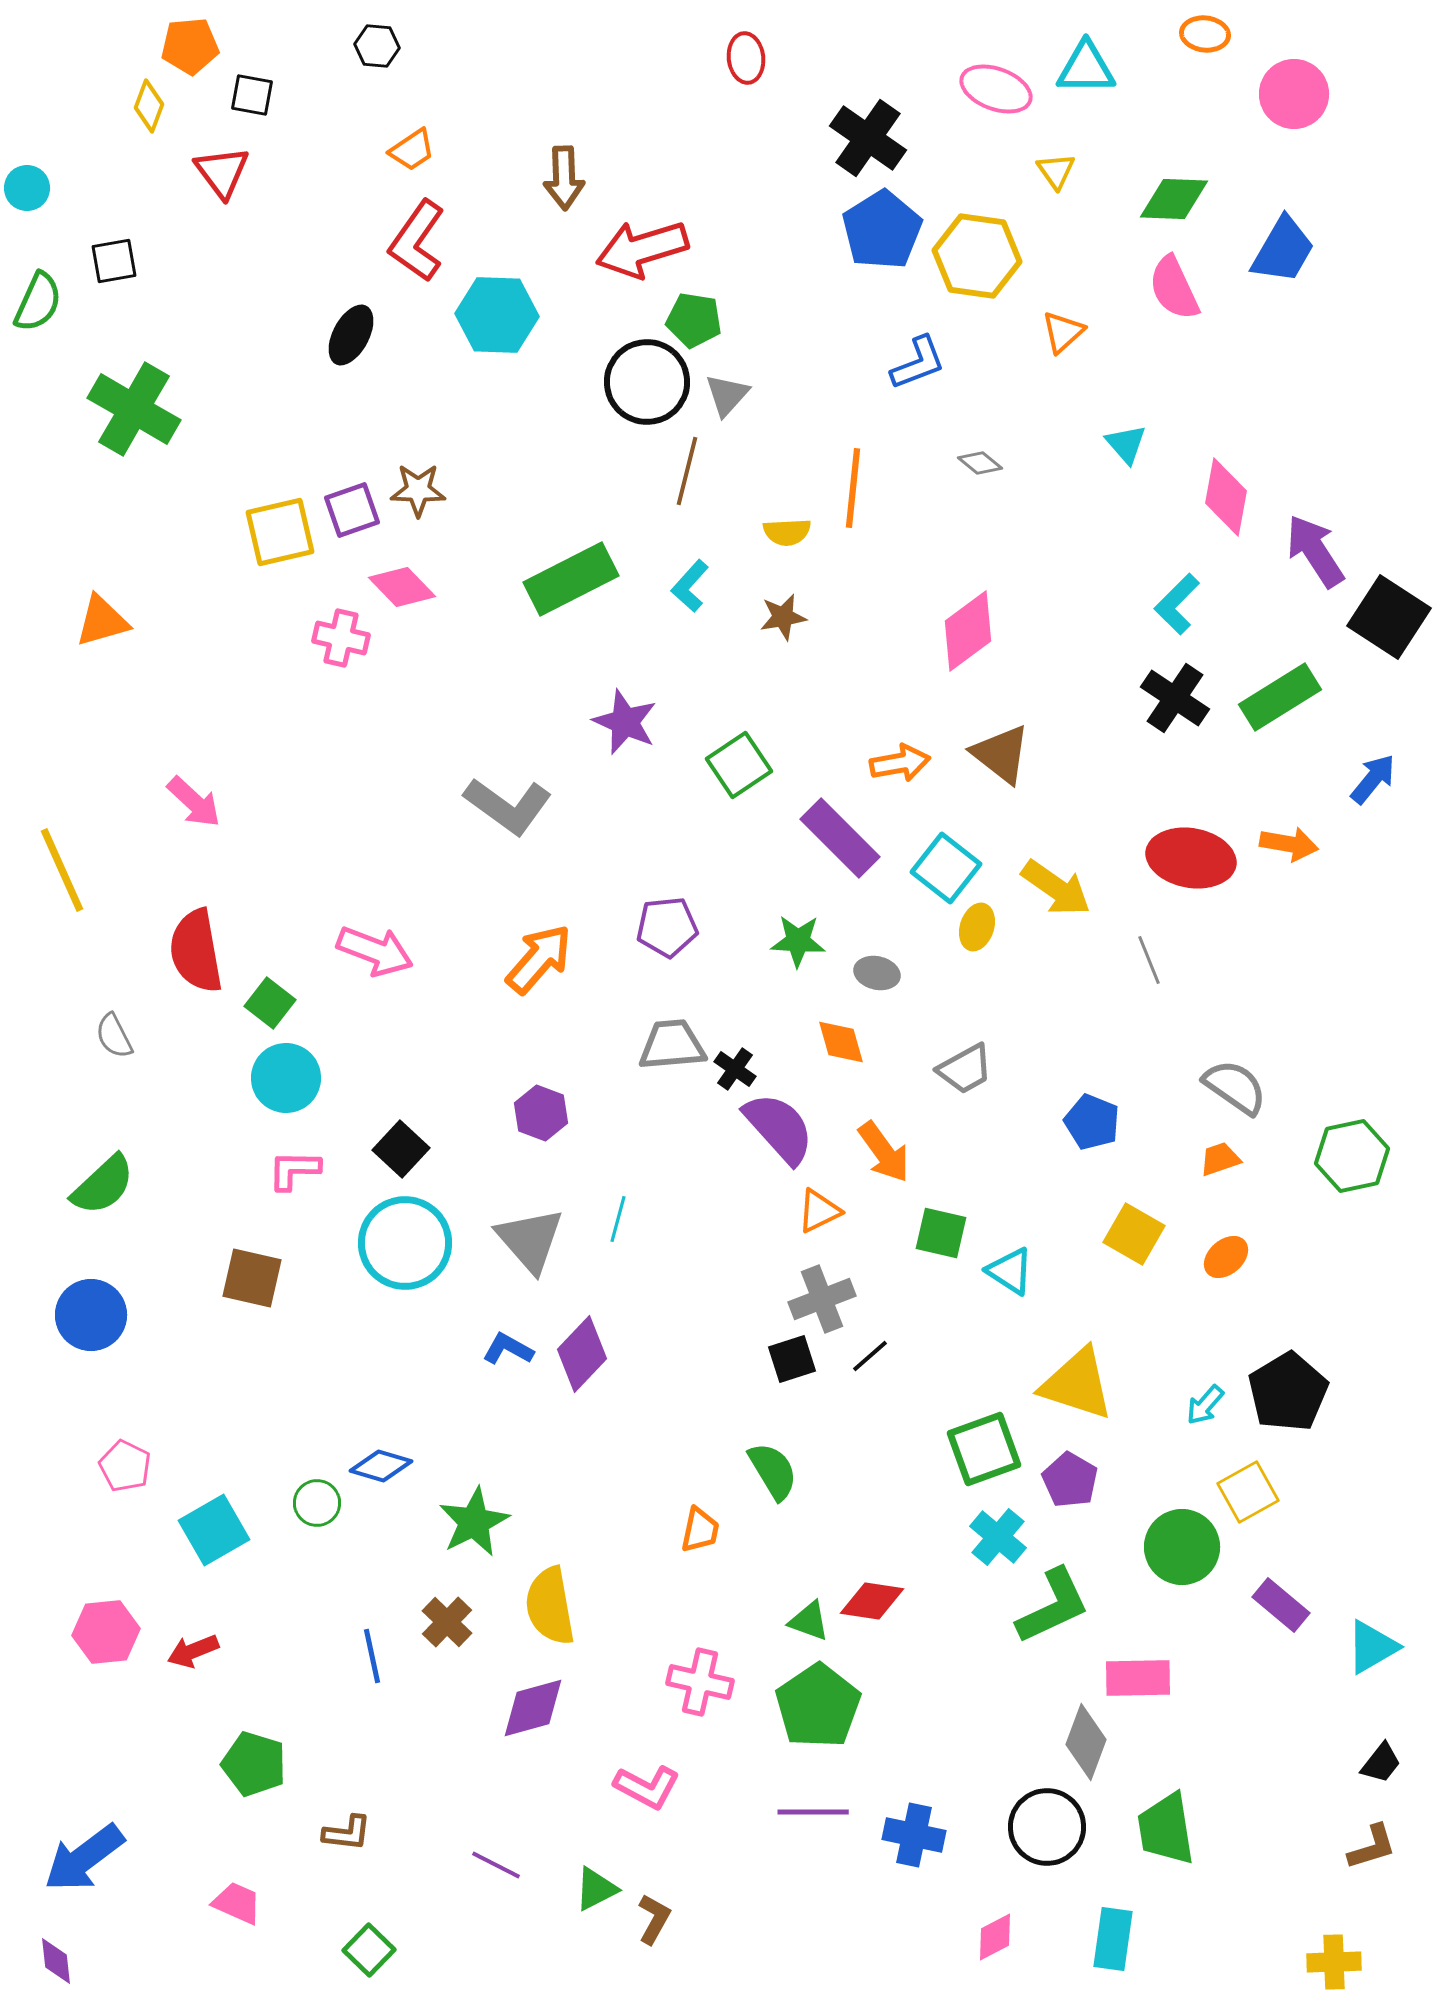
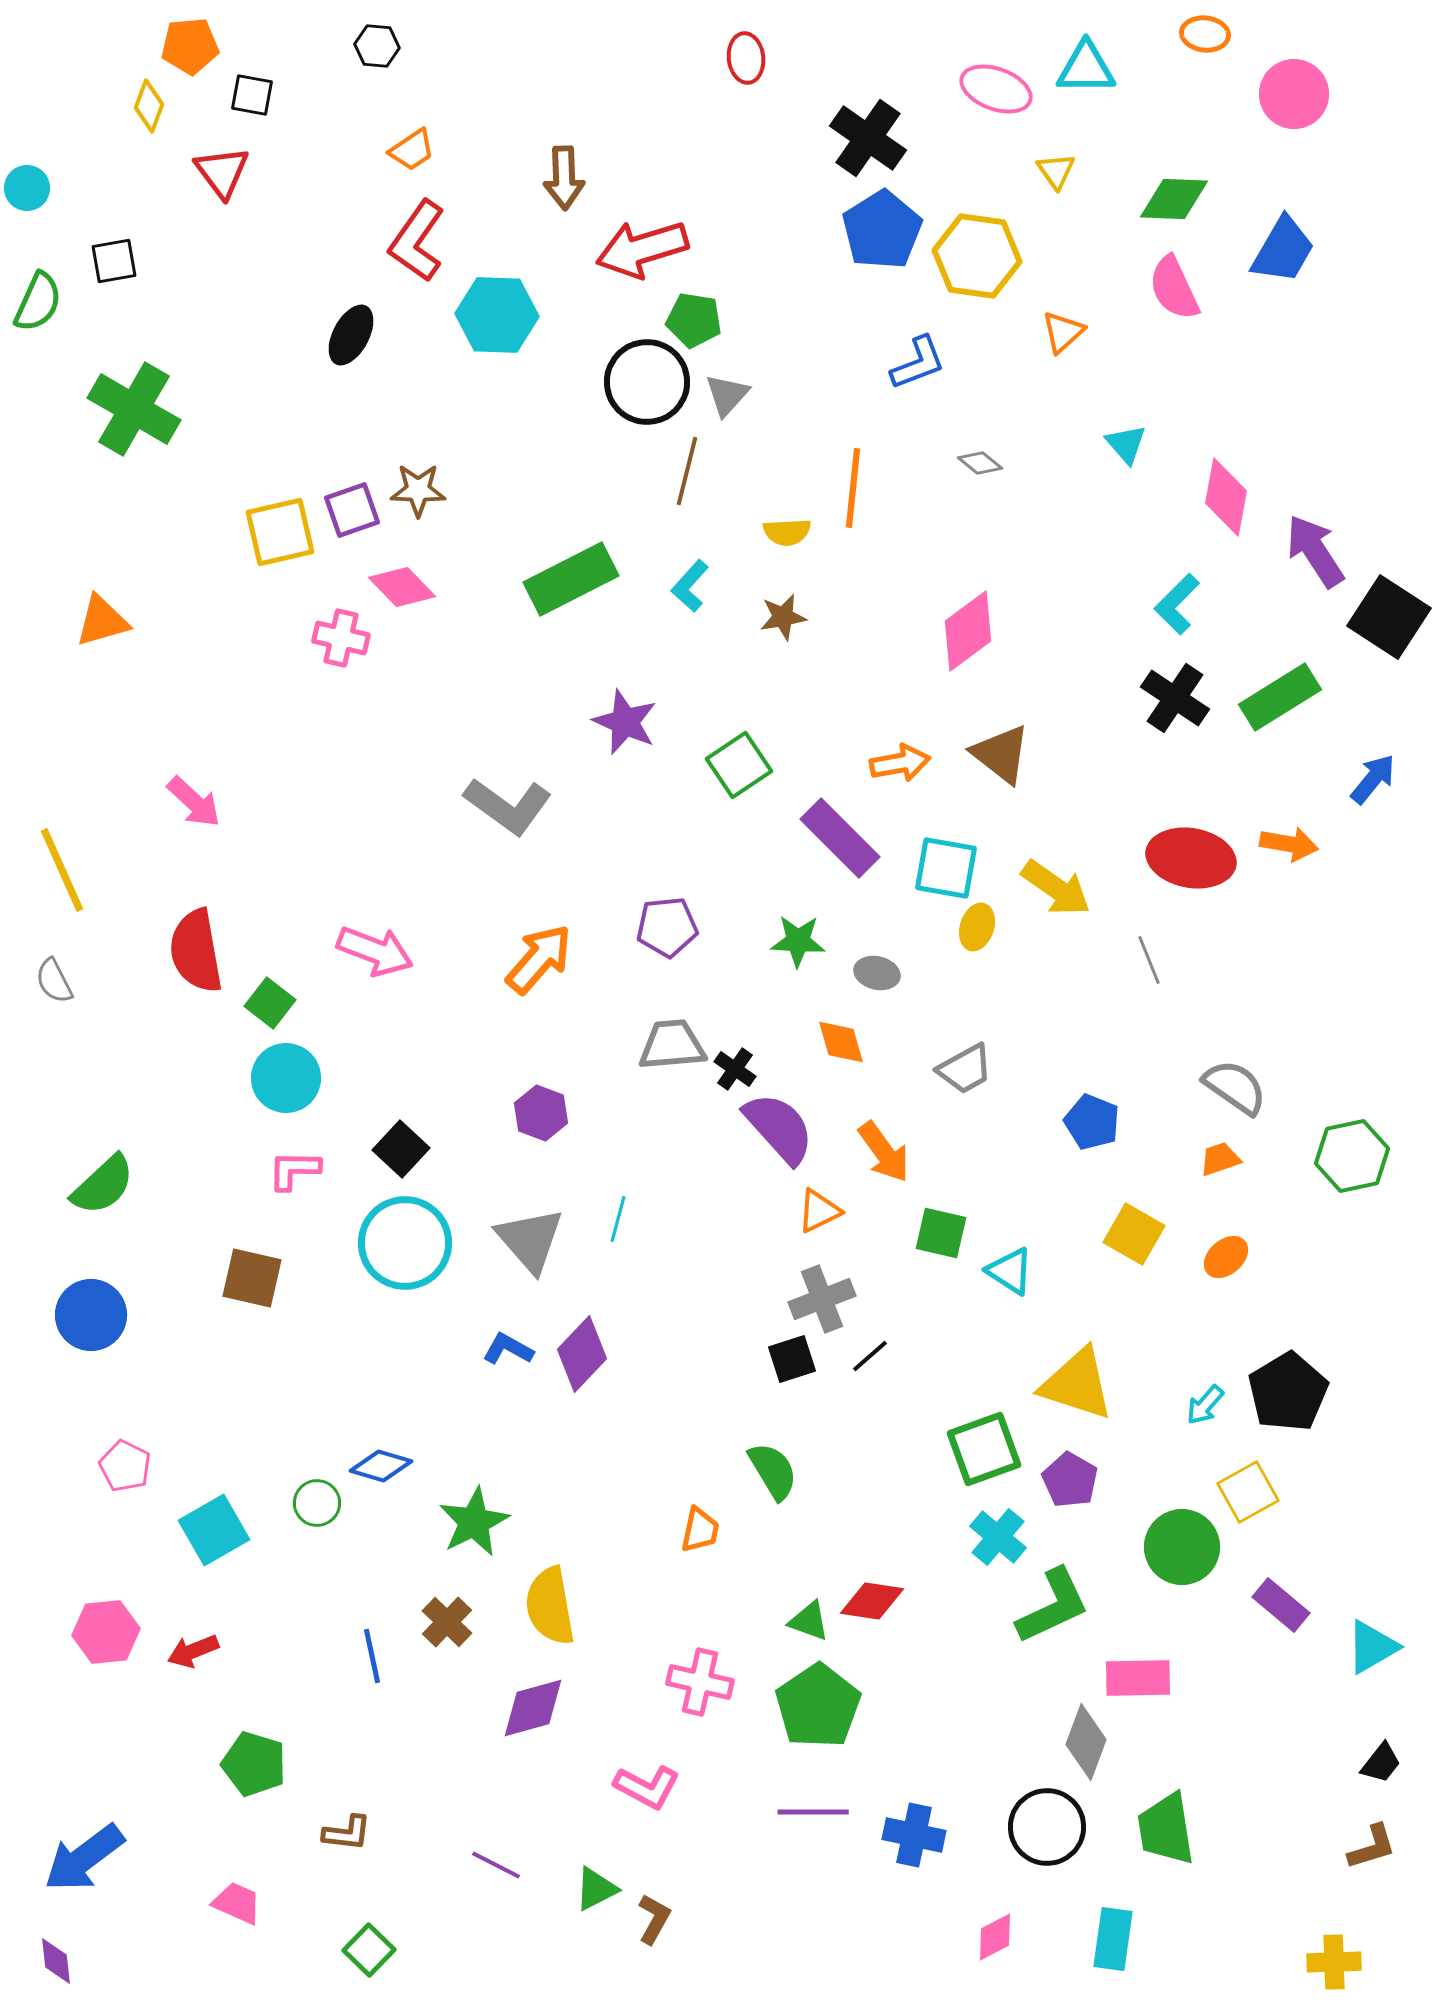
cyan square at (946, 868): rotated 28 degrees counterclockwise
gray semicircle at (114, 1036): moved 60 px left, 55 px up
